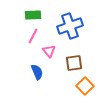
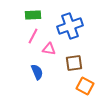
pink triangle: moved 2 px up; rotated 40 degrees counterclockwise
orange square: rotated 18 degrees counterclockwise
